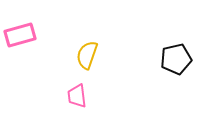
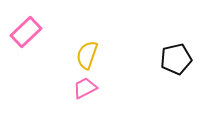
pink rectangle: moved 6 px right, 3 px up; rotated 28 degrees counterclockwise
pink trapezoid: moved 8 px right, 8 px up; rotated 70 degrees clockwise
